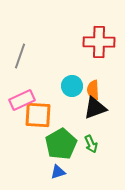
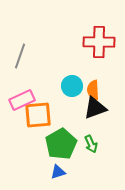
orange square: rotated 8 degrees counterclockwise
